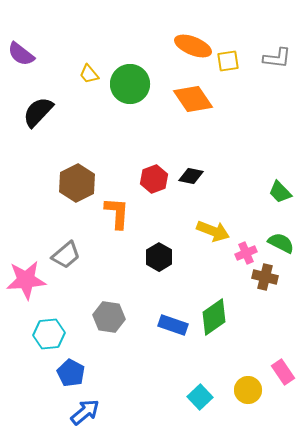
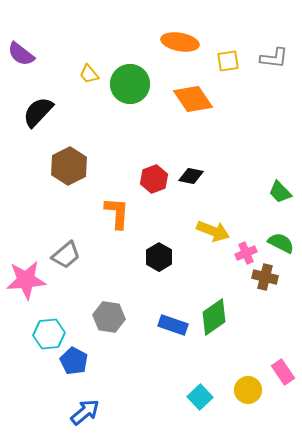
orange ellipse: moved 13 px left, 4 px up; rotated 12 degrees counterclockwise
gray L-shape: moved 3 px left
brown hexagon: moved 8 px left, 17 px up
blue pentagon: moved 3 px right, 12 px up
